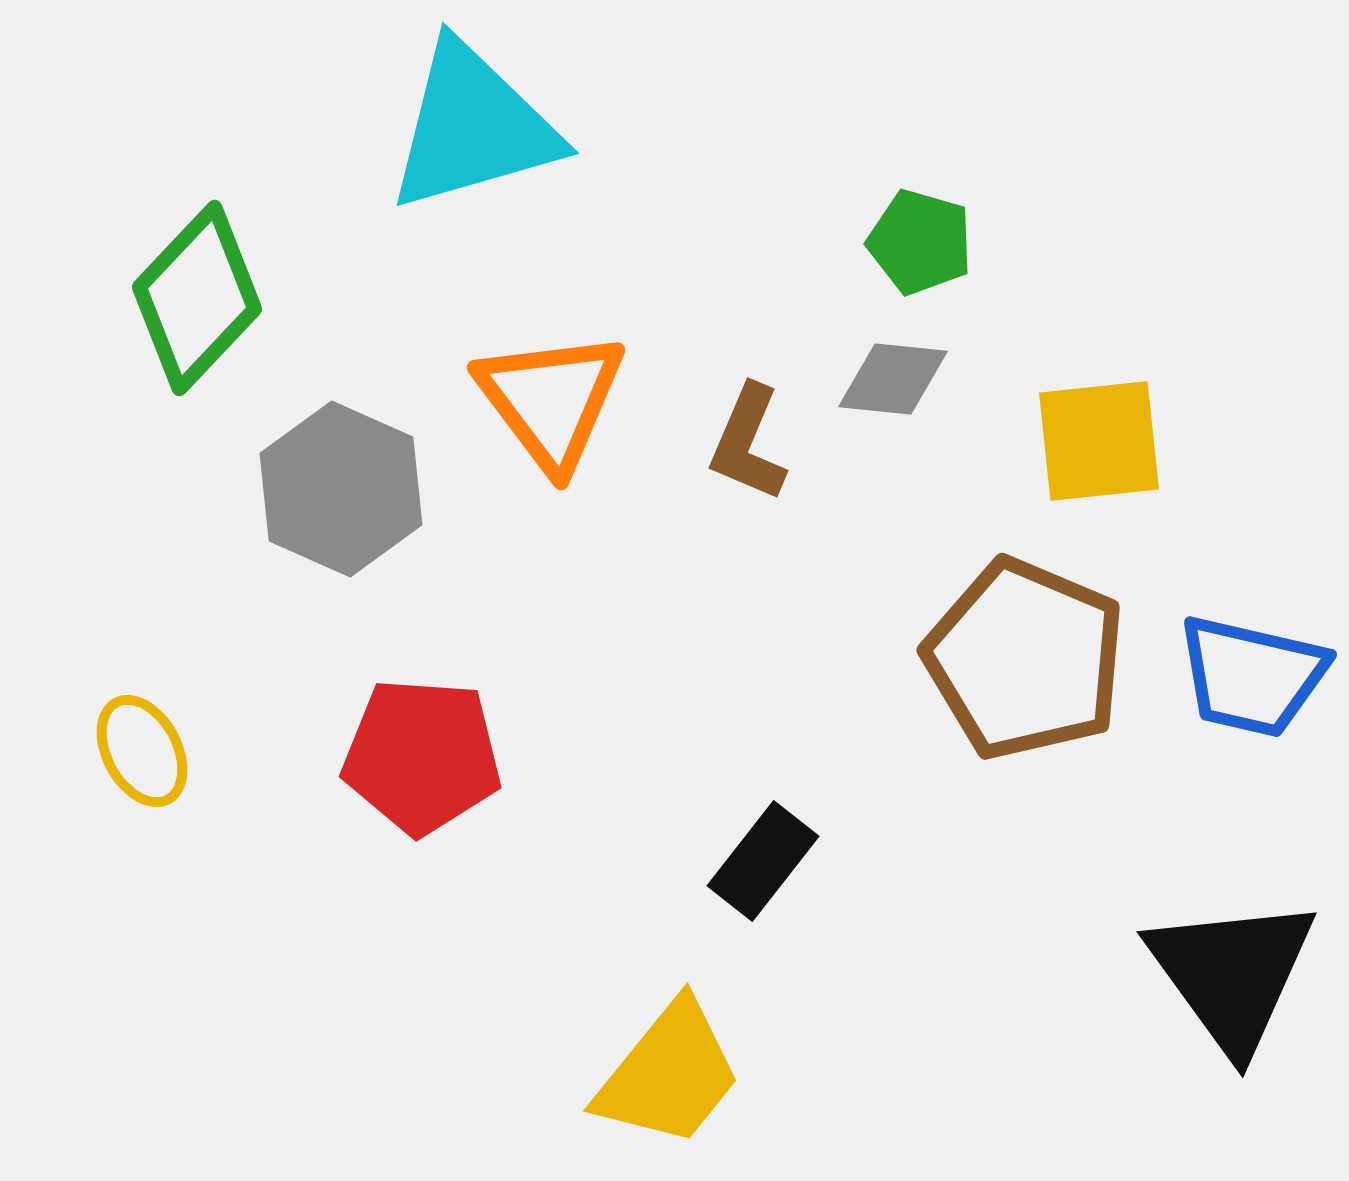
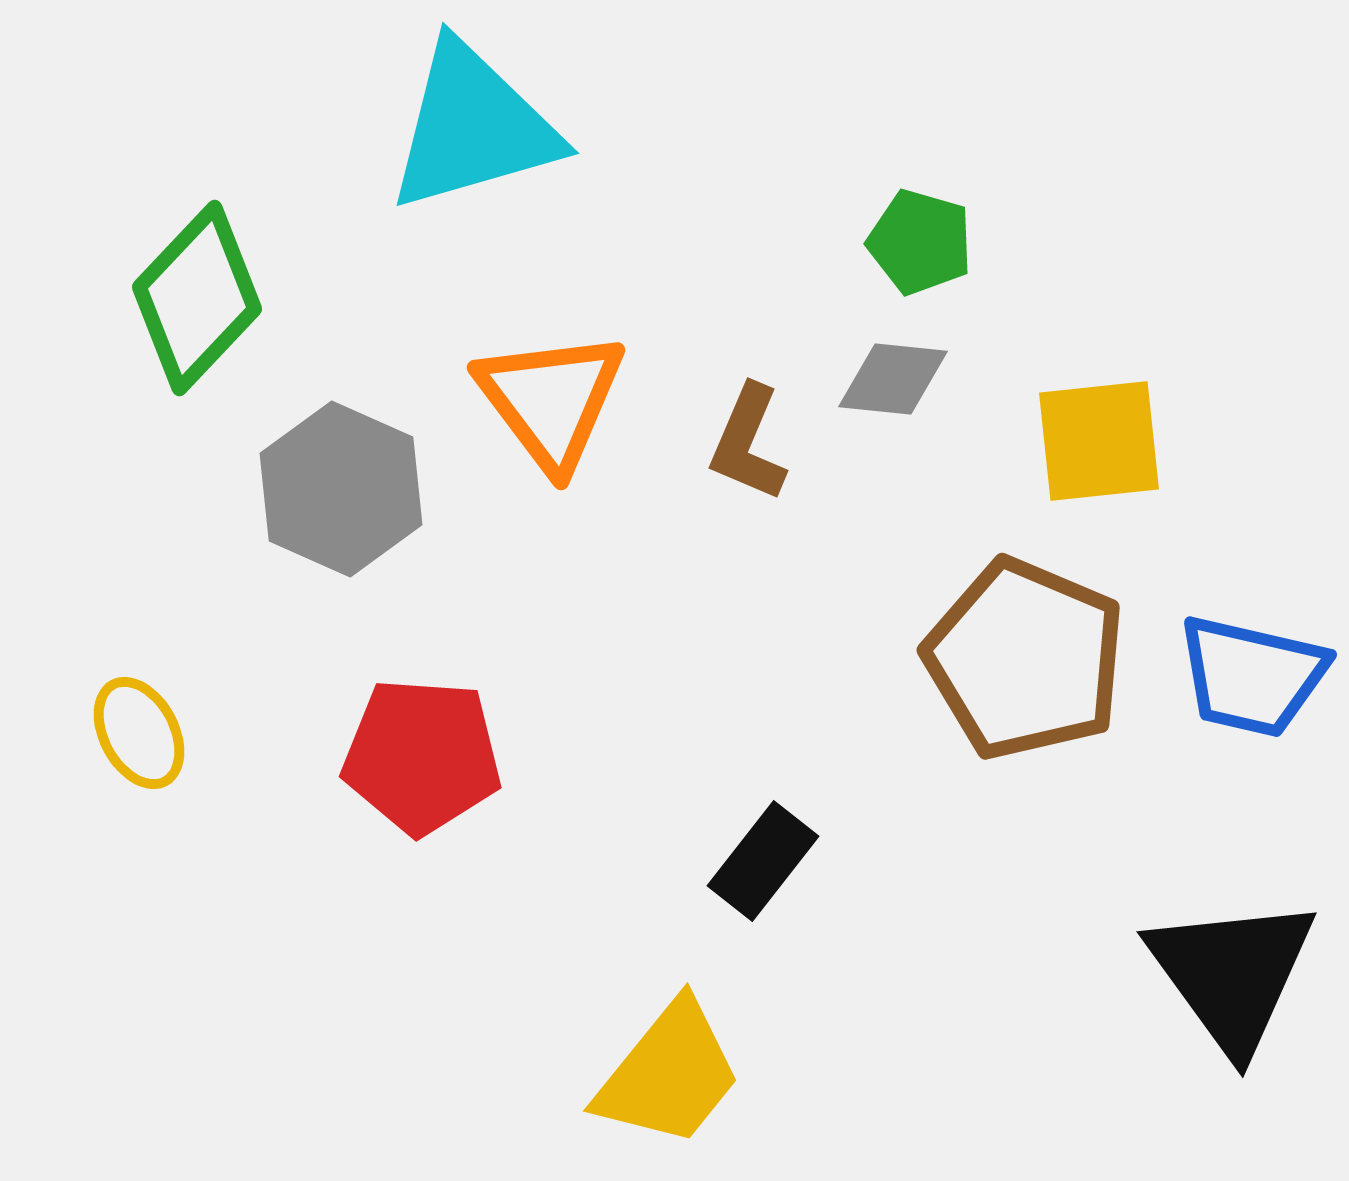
yellow ellipse: moved 3 px left, 18 px up
